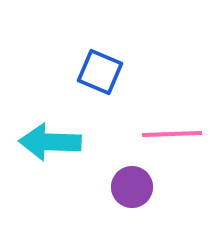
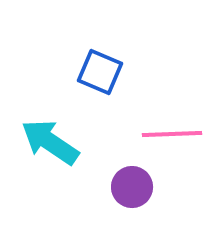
cyan arrow: rotated 32 degrees clockwise
